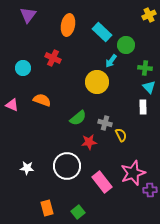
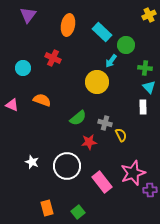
white star: moved 5 px right, 6 px up; rotated 16 degrees clockwise
